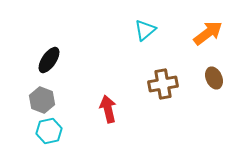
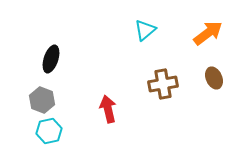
black ellipse: moved 2 px right, 1 px up; rotated 16 degrees counterclockwise
